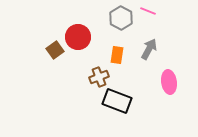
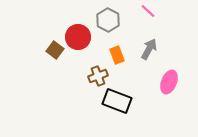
pink line: rotated 21 degrees clockwise
gray hexagon: moved 13 px left, 2 px down
brown square: rotated 18 degrees counterclockwise
orange rectangle: rotated 30 degrees counterclockwise
brown cross: moved 1 px left, 1 px up
pink ellipse: rotated 30 degrees clockwise
